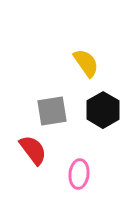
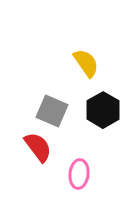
gray square: rotated 32 degrees clockwise
red semicircle: moved 5 px right, 3 px up
